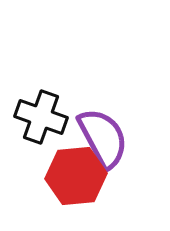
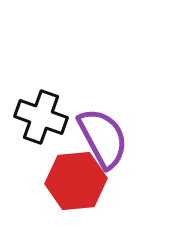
red hexagon: moved 5 px down
